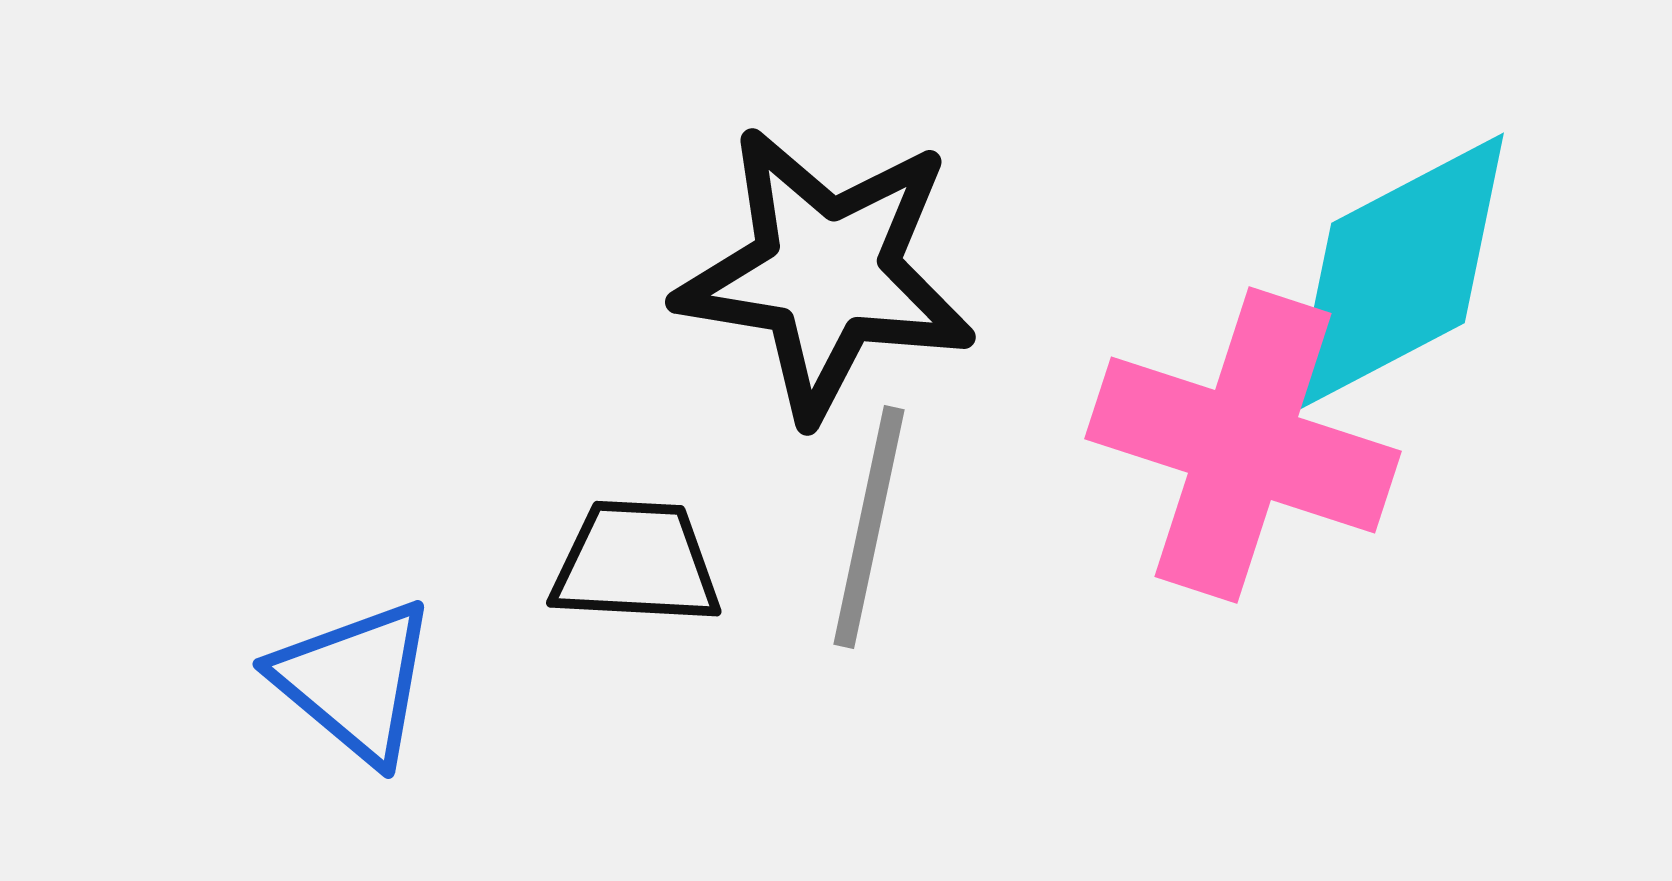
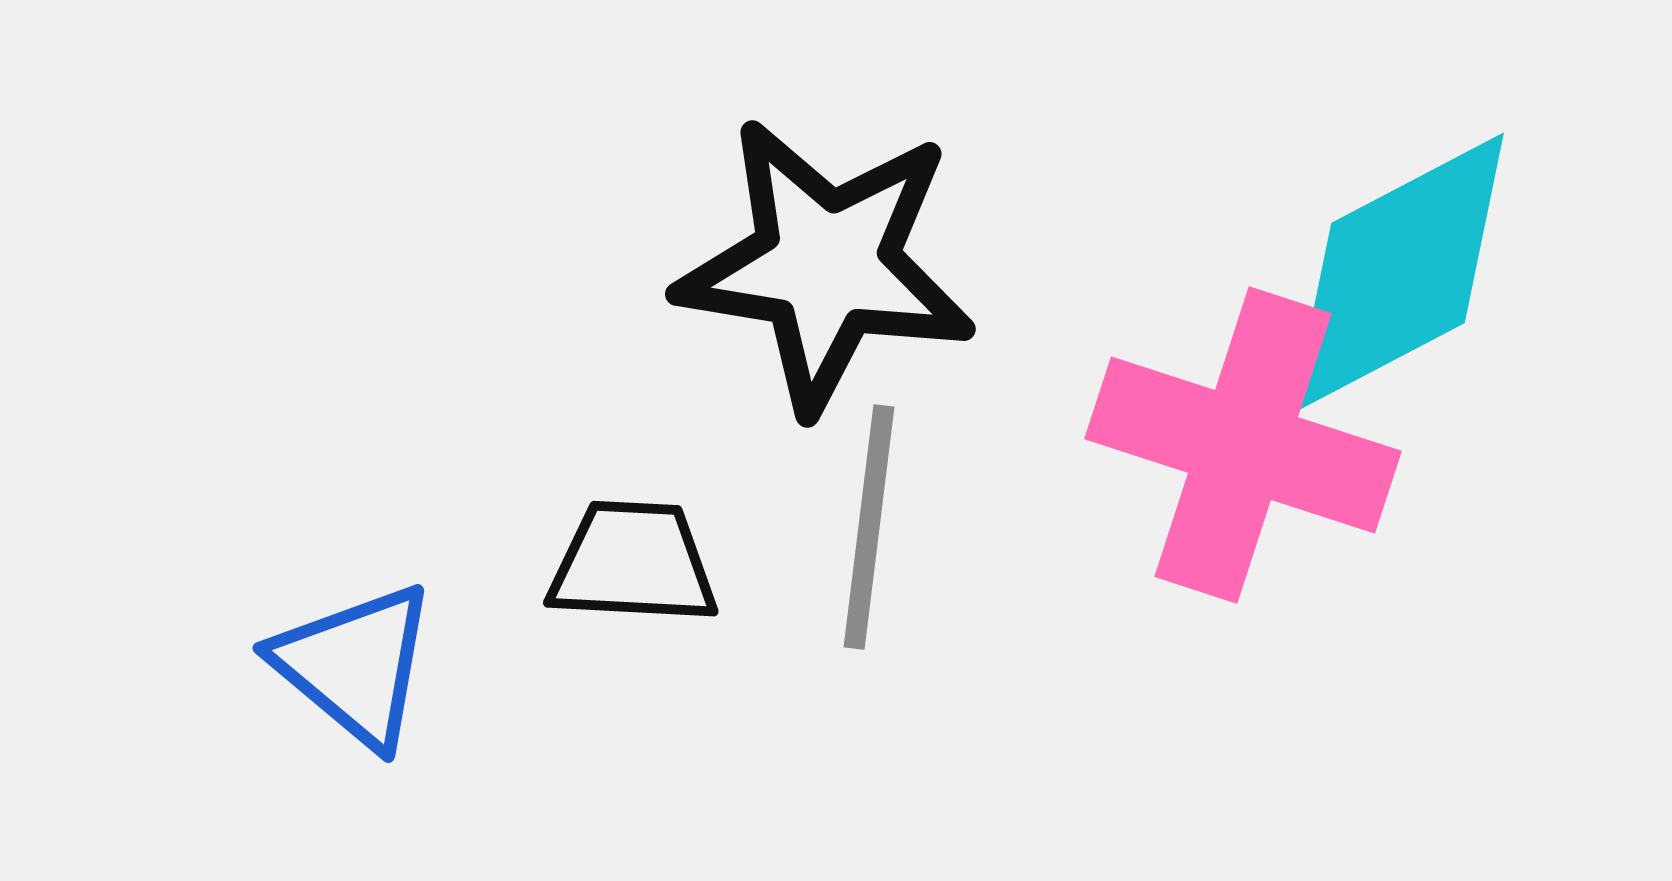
black star: moved 8 px up
gray line: rotated 5 degrees counterclockwise
black trapezoid: moved 3 px left
blue triangle: moved 16 px up
